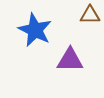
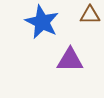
blue star: moved 7 px right, 8 px up
